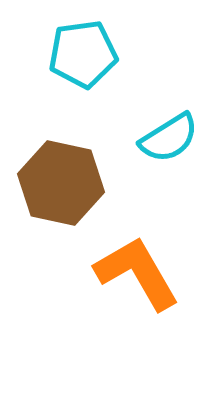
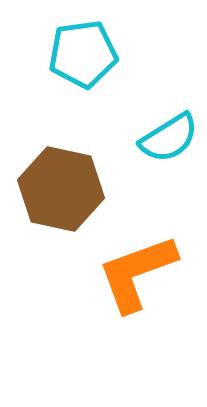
brown hexagon: moved 6 px down
orange L-shape: rotated 80 degrees counterclockwise
